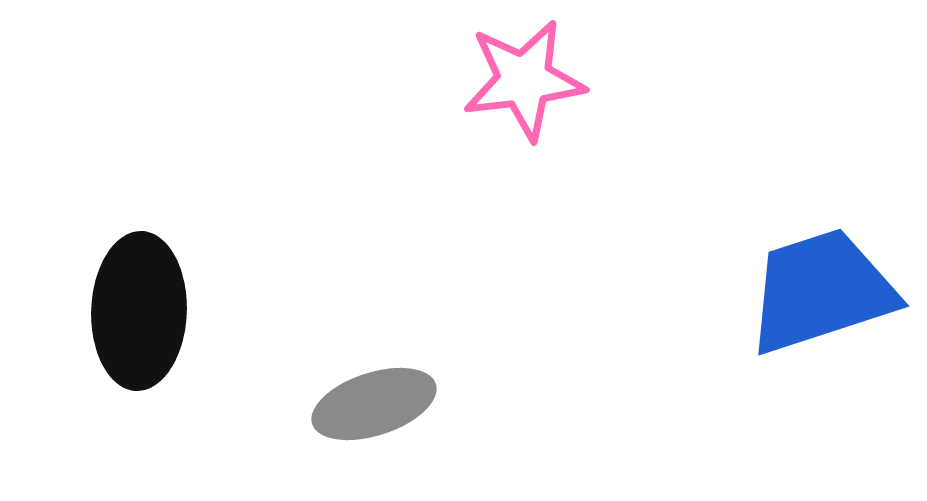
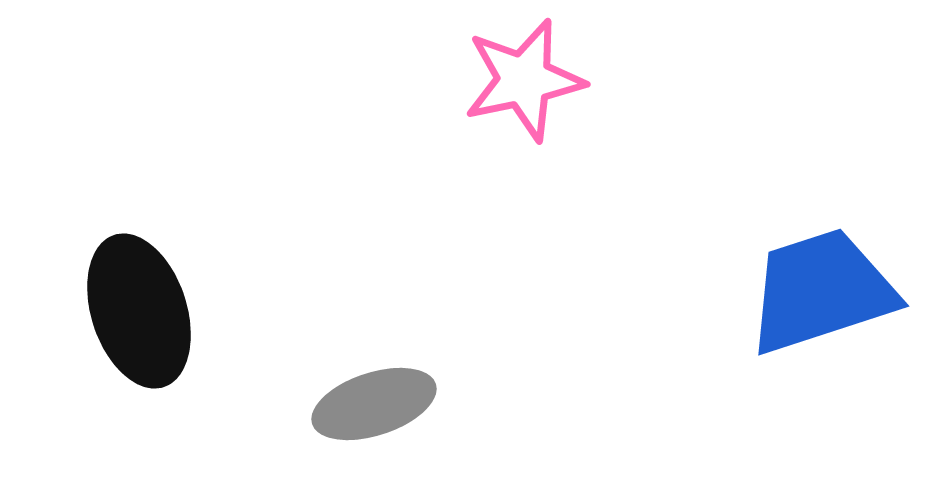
pink star: rotated 5 degrees counterclockwise
black ellipse: rotated 20 degrees counterclockwise
